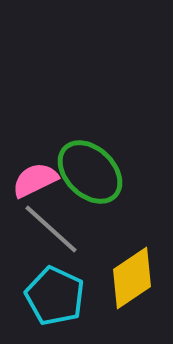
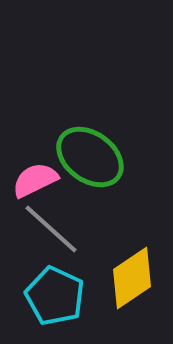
green ellipse: moved 15 px up; rotated 8 degrees counterclockwise
